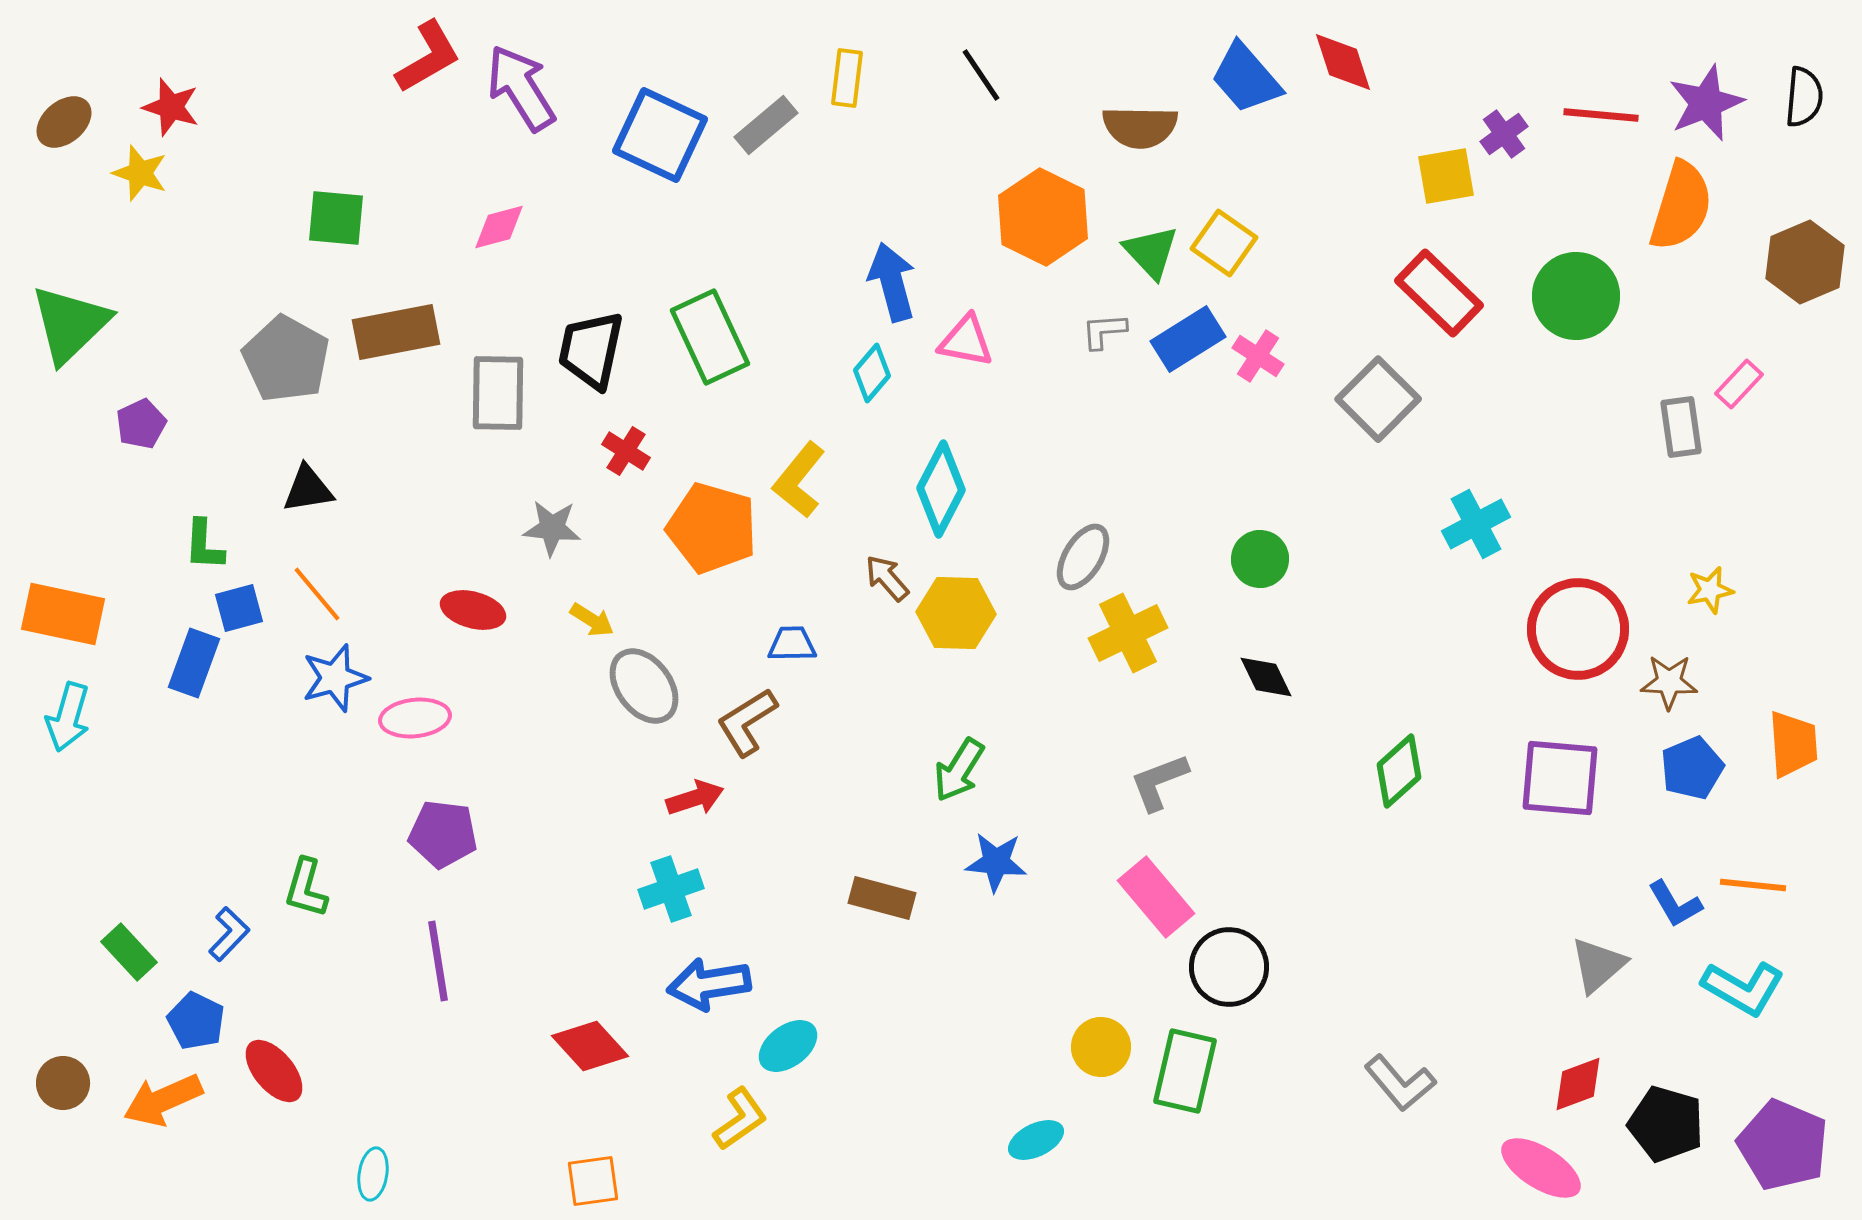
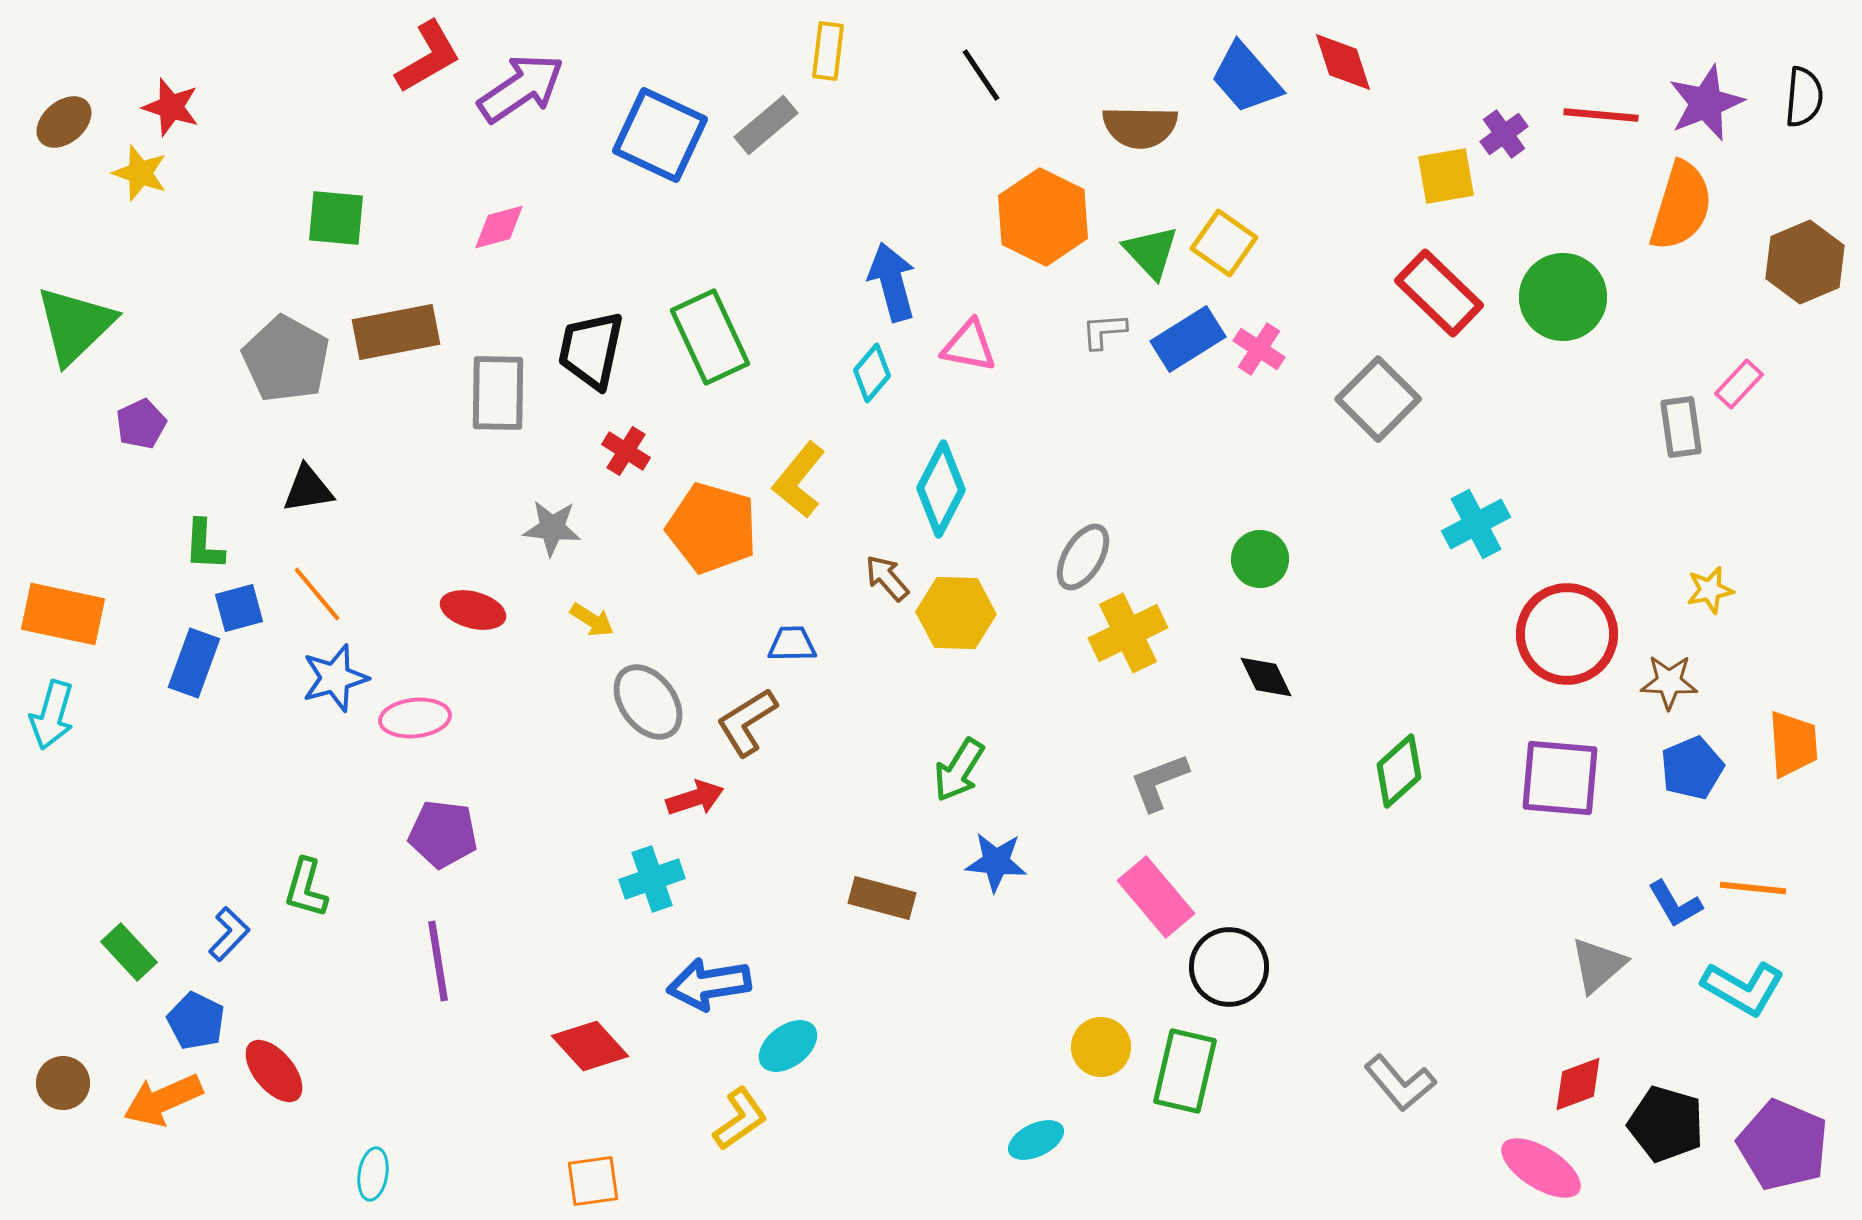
yellow rectangle at (847, 78): moved 19 px left, 27 px up
purple arrow at (521, 88): rotated 88 degrees clockwise
green circle at (1576, 296): moved 13 px left, 1 px down
green triangle at (70, 324): moved 5 px right, 1 px down
pink triangle at (966, 341): moved 3 px right, 5 px down
pink cross at (1258, 356): moved 1 px right, 7 px up
red circle at (1578, 629): moved 11 px left, 5 px down
gray ellipse at (644, 686): moved 4 px right, 16 px down
cyan arrow at (68, 717): moved 16 px left, 2 px up
orange line at (1753, 885): moved 3 px down
cyan cross at (671, 889): moved 19 px left, 10 px up
